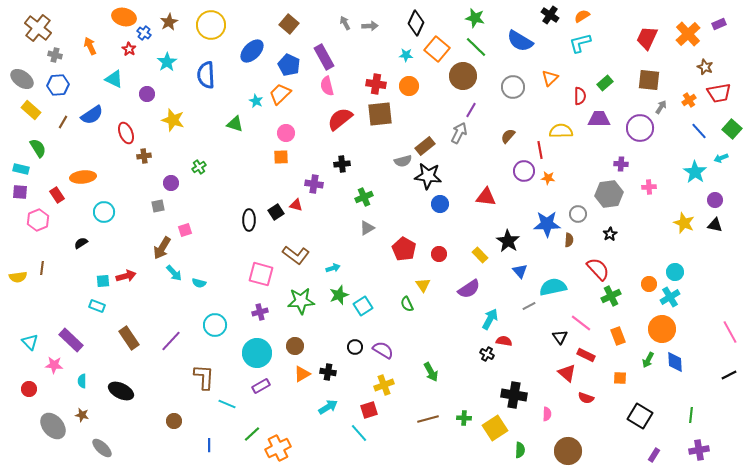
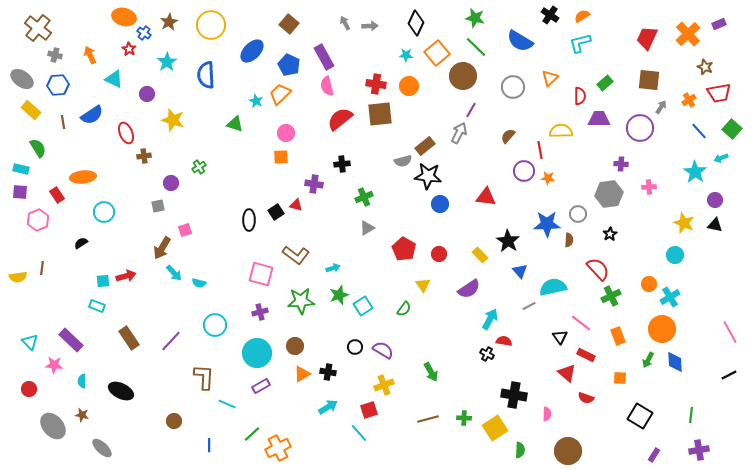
orange arrow at (90, 46): moved 9 px down
orange square at (437, 49): moved 4 px down; rotated 10 degrees clockwise
brown line at (63, 122): rotated 40 degrees counterclockwise
cyan circle at (675, 272): moved 17 px up
green semicircle at (407, 304): moved 3 px left, 5 px down; rotated 119 degrees counterclockwise
